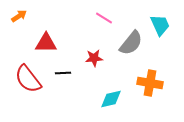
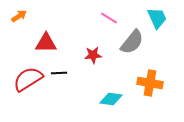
pink line: moved 5 px right
cyan trapezoid: moved 3 px left, 7 px up
gray semicircle: moved 1 px right, 1 px up
red star: moved 1 px left, 3 px up
black line: moved 4 px left
red semicircle: rotated 96 degrees clockwise
cyan diamond: rotated 20 degrees clockwise
